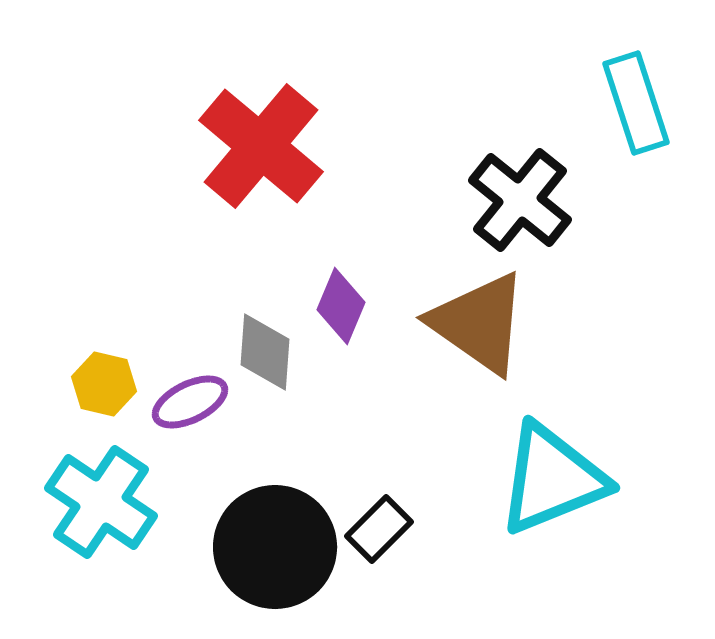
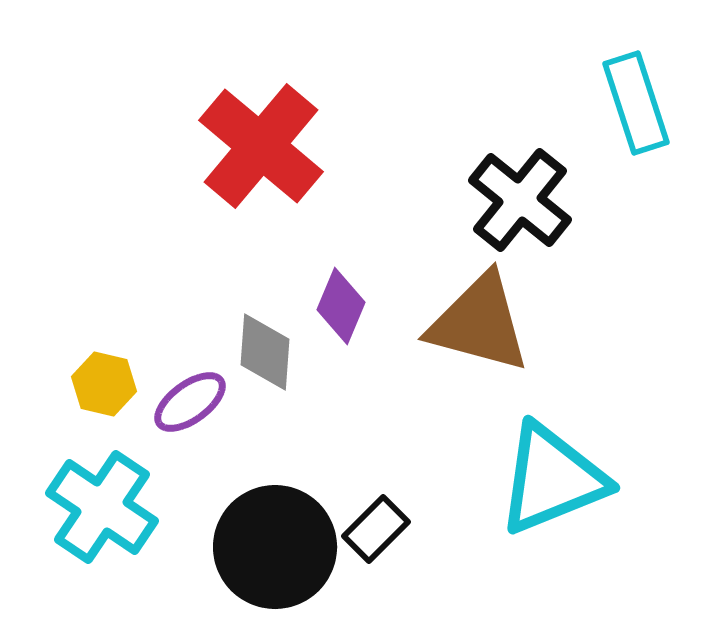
brown triangle: rotated 20 degrees counterclockwise
purple ellipse: rotated 10 degrees counterclockwise
cyan cross: moved 1 px right, 5 px down
black rectangle: moved 3 px left
